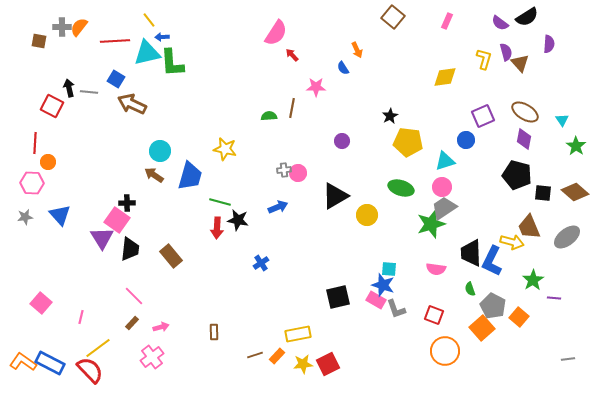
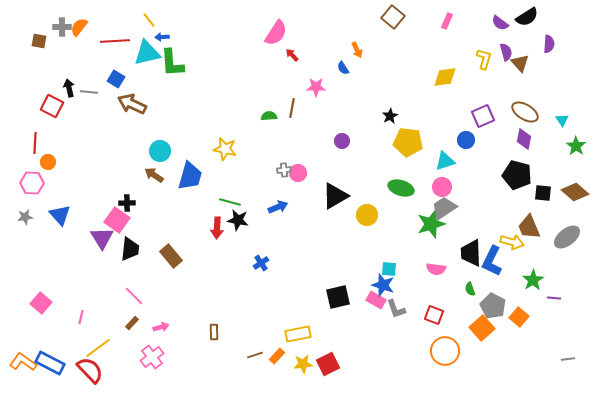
green line at (220, 202): moved 10 px right
